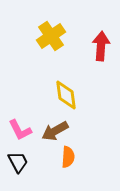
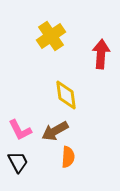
red arrow: moved 8 px down
